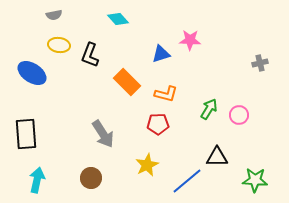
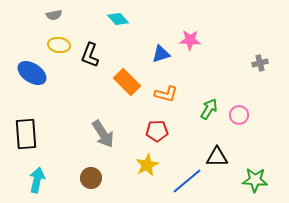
red pentagon: moved 1 px left, 7 px down
